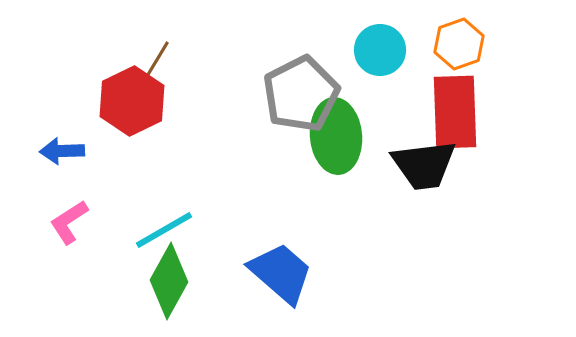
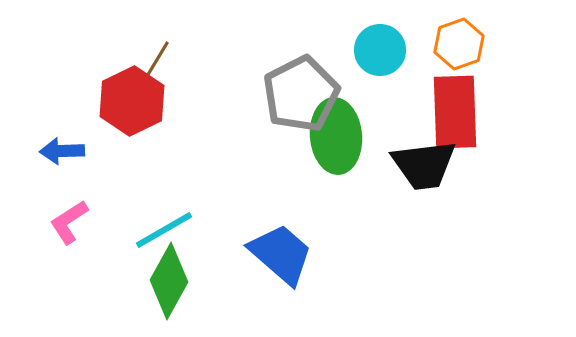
blue trapezoid: moved 19 px up
